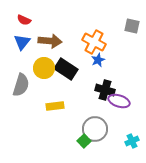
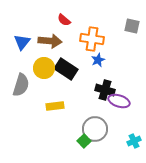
red semicircle: moved 40 px right; rotated 16 degrees clockwise
orange cross: moved 2 px left, 3 px up; rotated 20 degrees counterclockwise
cyan cross: moved 2 px right
